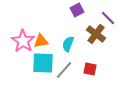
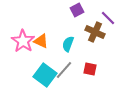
brown cross: moved 1 px left, 2 px up; rotated 12 degrees counterclockwise
orange triangle: rotated 35 degrees clockwise
cyan square: moved 2 px right, 12 px down; rotated 35 degrees clockwise
